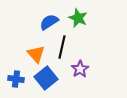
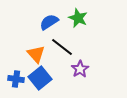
black line: rotated 65 degrees counterclockwise
blue square: moved 6 px left
